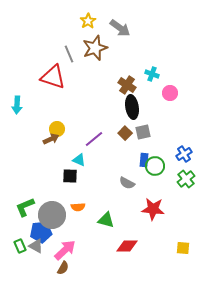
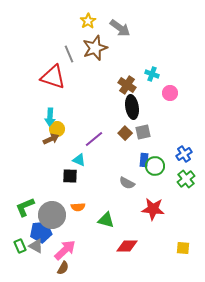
cyan arrow: moved 33 px right, 12 px down
